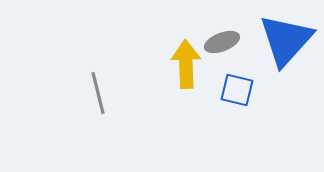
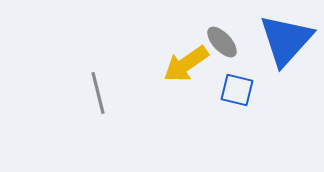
gray ellipse: rotated 68 degrees clockwise
yellow arrow: rotated 123 degrees counterclockwise
